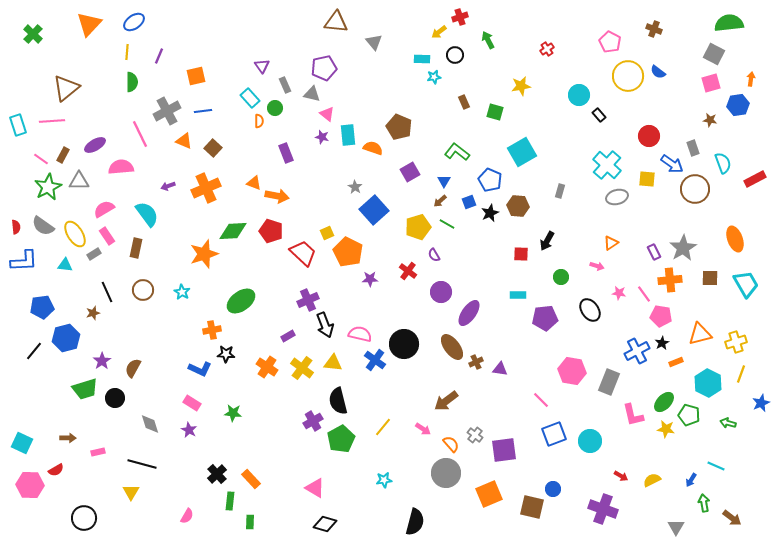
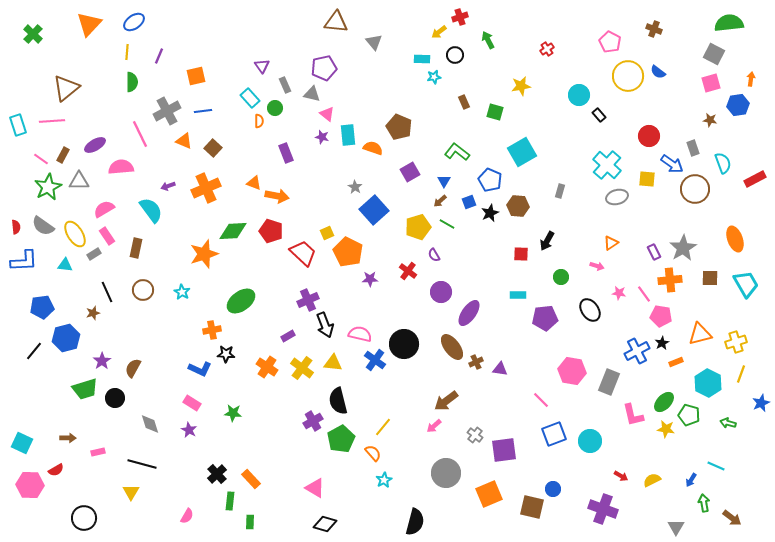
cyan semicircle at (147, 214): moved 4 px right, 4 px up
pink arrow at (423, 429): moved 11 px right, 3 px up; rotated 105 degrees clockwise
orange semicircle at (451, 444): moved 78 px left, 9 px down
cyan star at (384, 480): rotated 21 degrees counterclockwise
